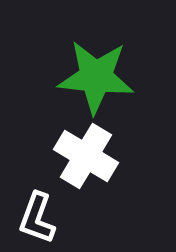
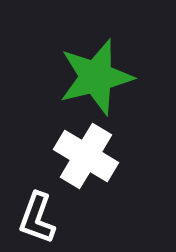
green star: rotated 20 degrees counterclockwise
